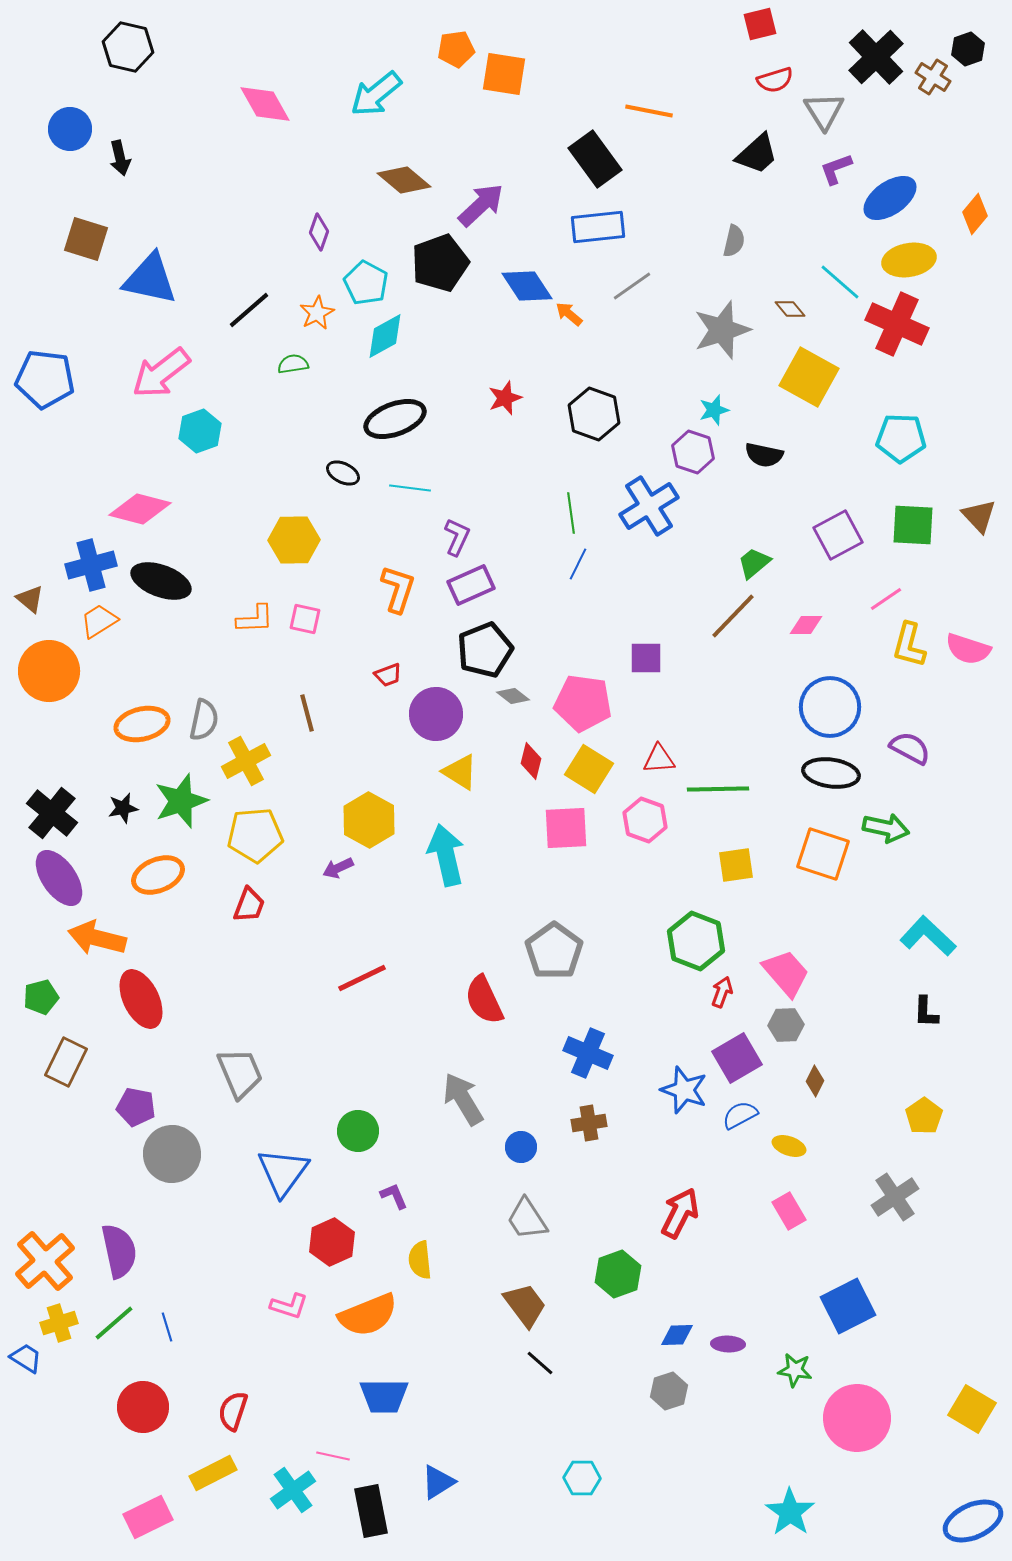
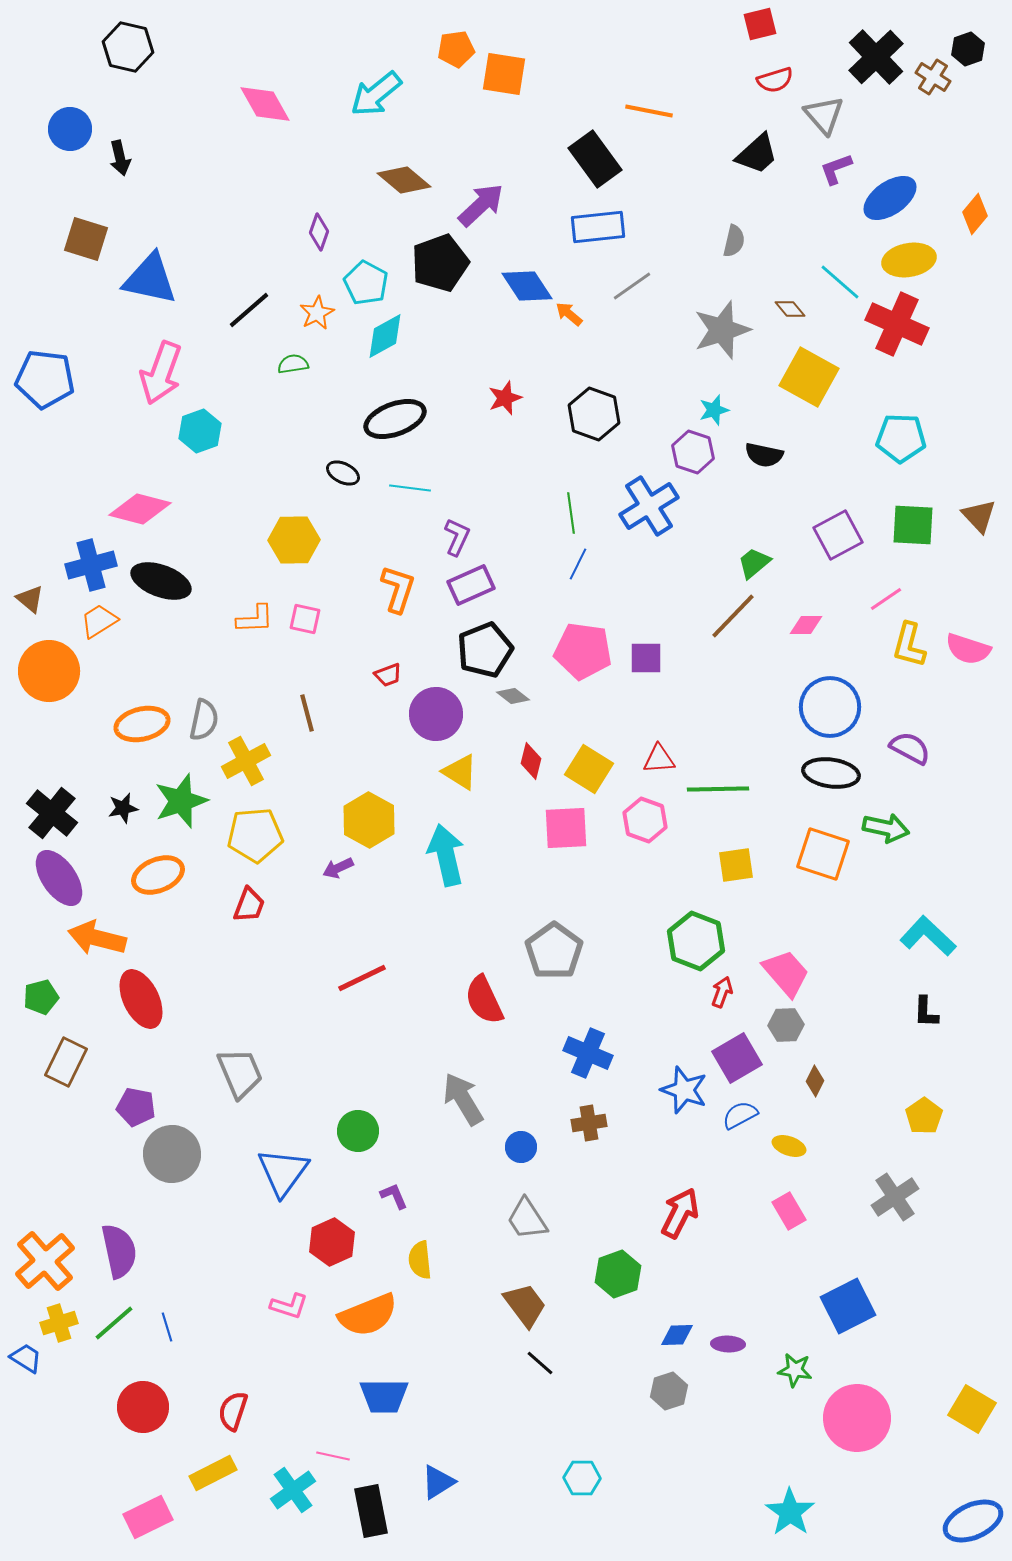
gray triangle at (824, 111): moved 4 px down; rotated 9 degrees counterclockwise
pink arrow at (161, 373): rotated 32 degrees counterclockwise
pink pentagon at (583, 703): moved 52 px up
